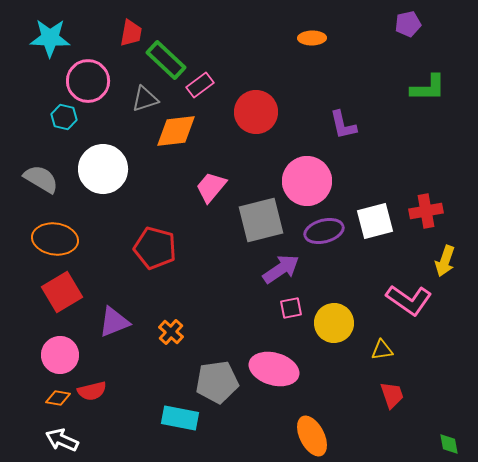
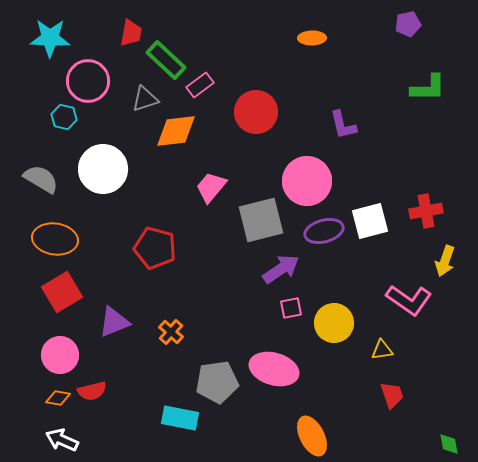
white square at (375, 221): moved 5 px left
